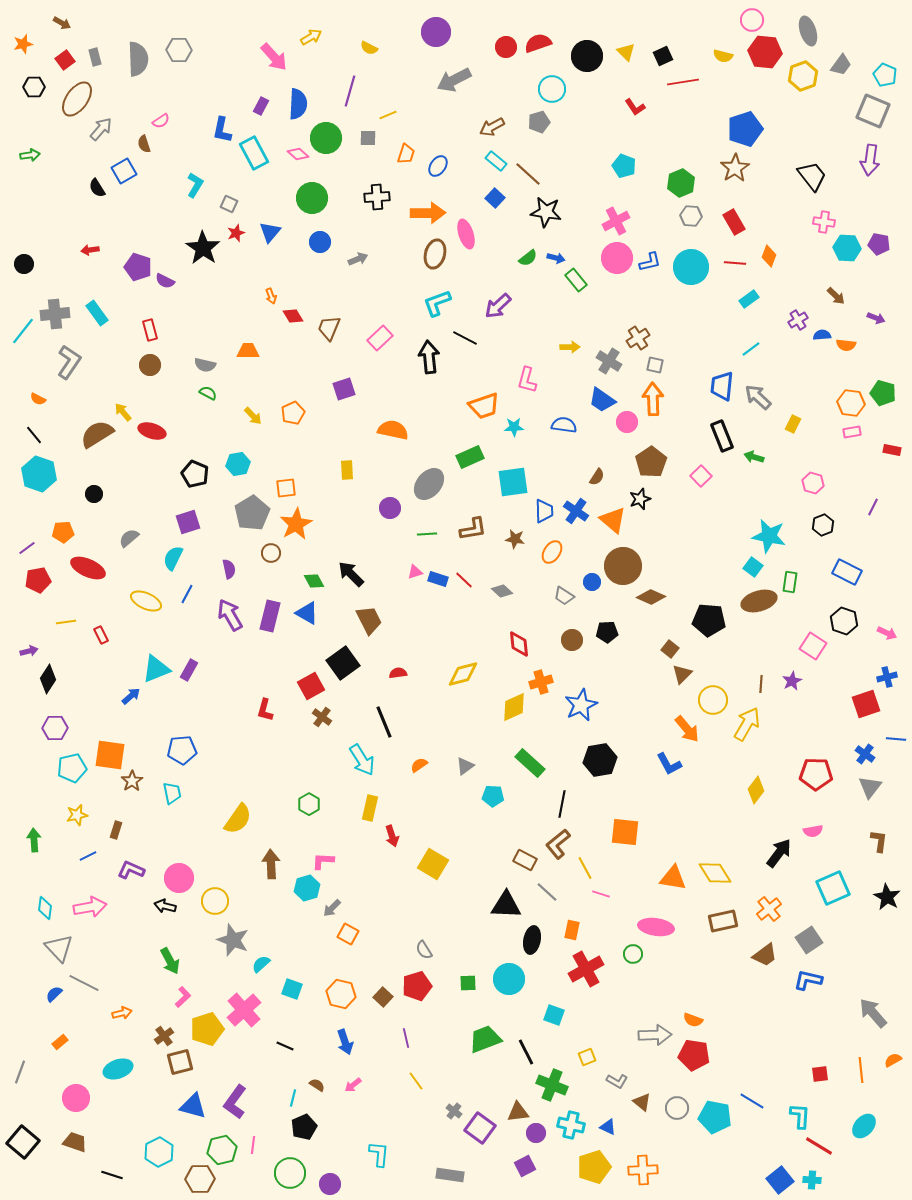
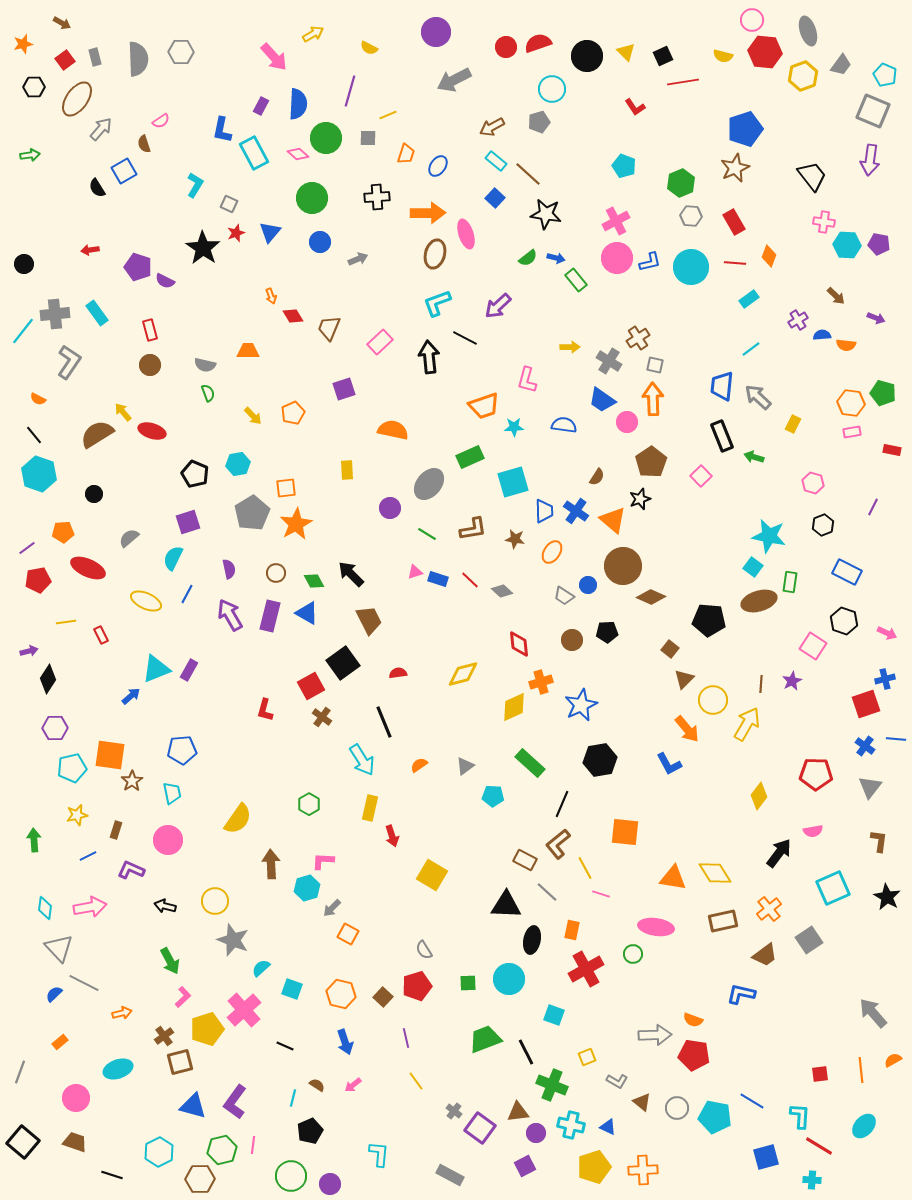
yellow arrow at (311, 37): moved 2 px right, 3 px up
gray hexagon at (179, 50): moved 2 px right, 2 px down
brown star at (735, 168): rotated 8 degrees clockwise
black star at (546, 212): moved 2 px down
cyan hexagon at (847, 248): moved 3 px up
pink rectangle at (380, 338): moved 4 px down
green semicircle at (208, 393): rotated 42 degrees clockwise
cyan square at (513, 482): rotated 8 degrees counterclockwise
green line at (427, 534): rotated 36 degrees clockwise
brown circle at (271, 553): moved 5 px right, 20 px down
red line at (464, 580): moved 6 px right
blue circle at (592, 582): moved 4 px left, 3 px down
brown triangle at (682, 674): moved 2 px right, 5 px down
blue cross at (887, 677): moved 2 px left, 2 px down
blue cross at (865, 754): moved 8 px up
yellow diamond at (756, 790): moved 3 px right, 6 px down
black line at (562, 804): rotated 12 degrees clockwise
yellow square at (433, 864): moved 1 px left, 11 px down
pink circle at (179, 878): moved 11 px left, 38 px up
cyan semicircle at (261, 964): moved 4 px down
blue L-shape at (808, 980): moved 67 px left, 14 px down
black pentagon at (304, 1127): moved 6 px right, 4 px down
green circle at (290, 1173): moved 1 px right, 3 px down
gray rectangle at (450, 1175): rotated 20 degrees clockwise
blue square at (780, 1180): moved 14 px left, 23 px up; rotated 24 degrees clockwise
